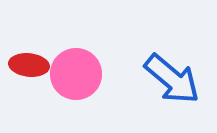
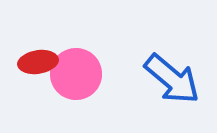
red ellipse: moved 9 px right, 3 px up; rotated 15 degrees counterclockwise
